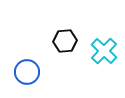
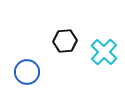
cyan cross: moved 1 px down
